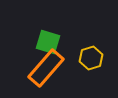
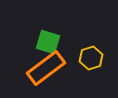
orange rectangle: rotated 12 degrees clockwise
